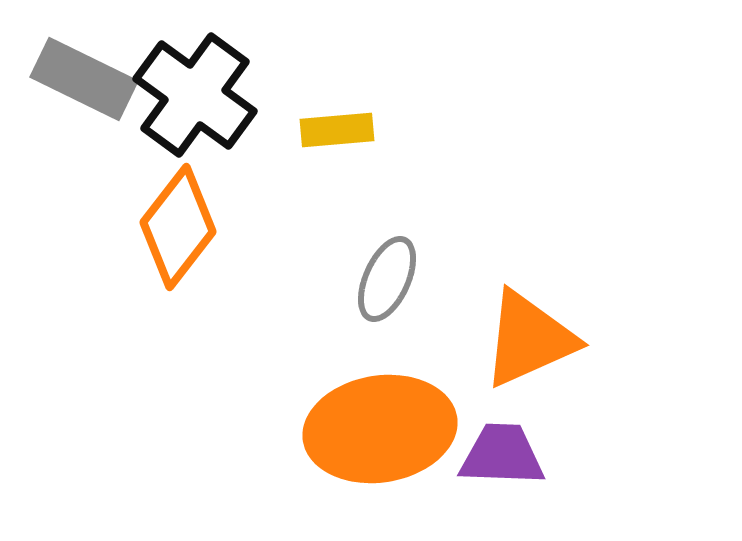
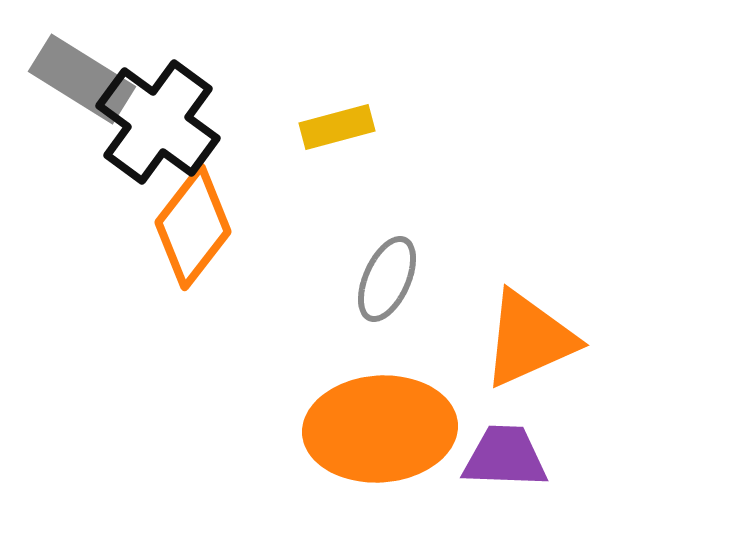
gray rectangle: moved 2 px left; rotated 6 degrees clockwise
black cross: moved 37 px left, 27 px down
yellow rectangle: moved 3 px up; rotated 10 degrees counterclockwise
orange diamond: moved 15 px right
orange ellipse: rotated 5 degrees clockwise
purple trapezoid: moved 3 px right, 2 px down
